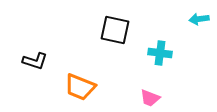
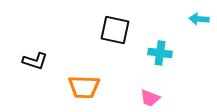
cyan arrow: rotated 12 degrees clockwise
orange trapezoid: moved 4 px right; rotated 20 degrees counterclockwise
